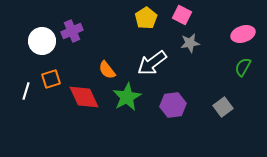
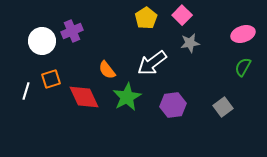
pink square: rotated 18 degrees clockwise
